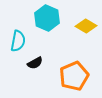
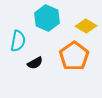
orange pentagon: moved 20 px up; rotated 12 degrees counterclockwise
